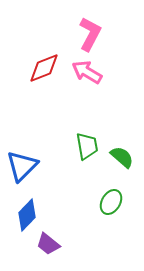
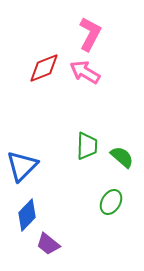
pink arrow: moved 2 px left
green trapezoid: rotated 12 degrees clockwise
